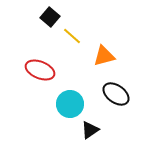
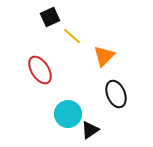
black square: rotated 24 degrees clockwise
orange triangle: rotated 30 degrees counterclockwise
red ellipse: rotated 36 degrees clockwise
black ellipse: rotated 32 degrees clockwise
cyan circle: moved 2 px left, 10 px down
